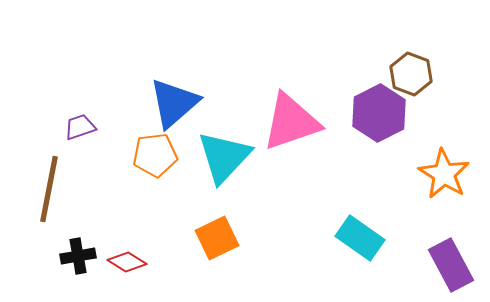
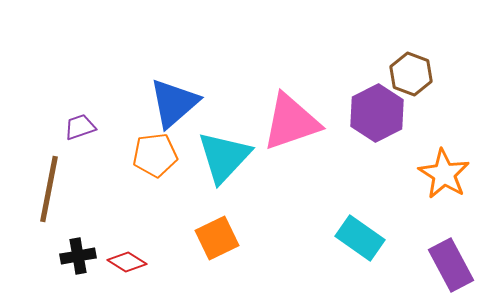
purple hexagon: moved 2 px left
